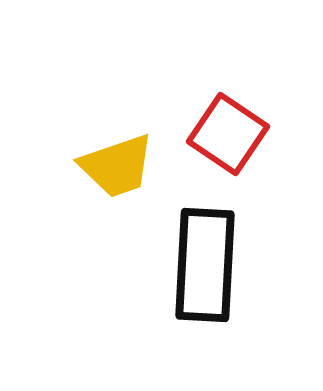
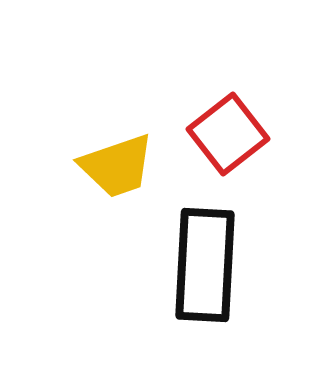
red square: rotated 18 degrees clockwise
